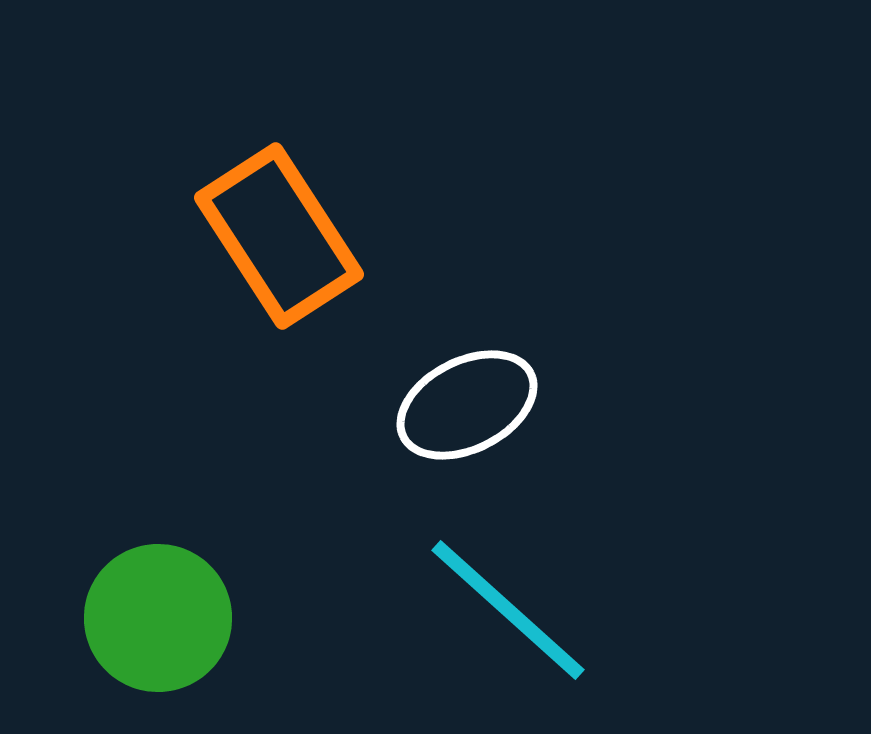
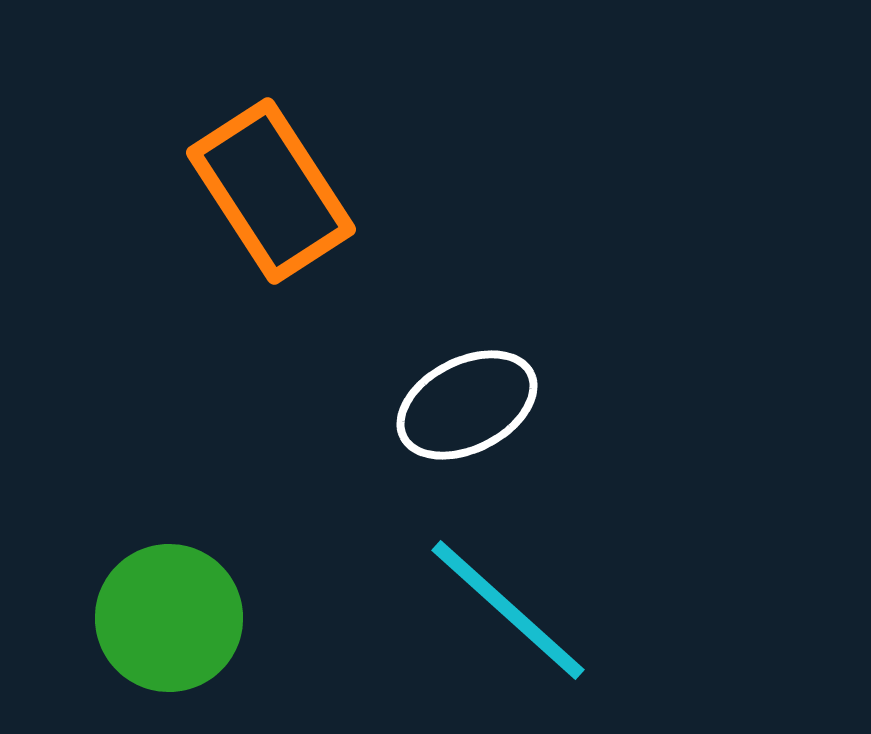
orange rectangle: moved 8 px left, 45 px up
green circle: moved 11 px right
